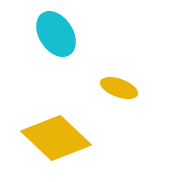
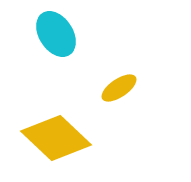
yellow ellipse: rotated 54 degrees counterclockwise
